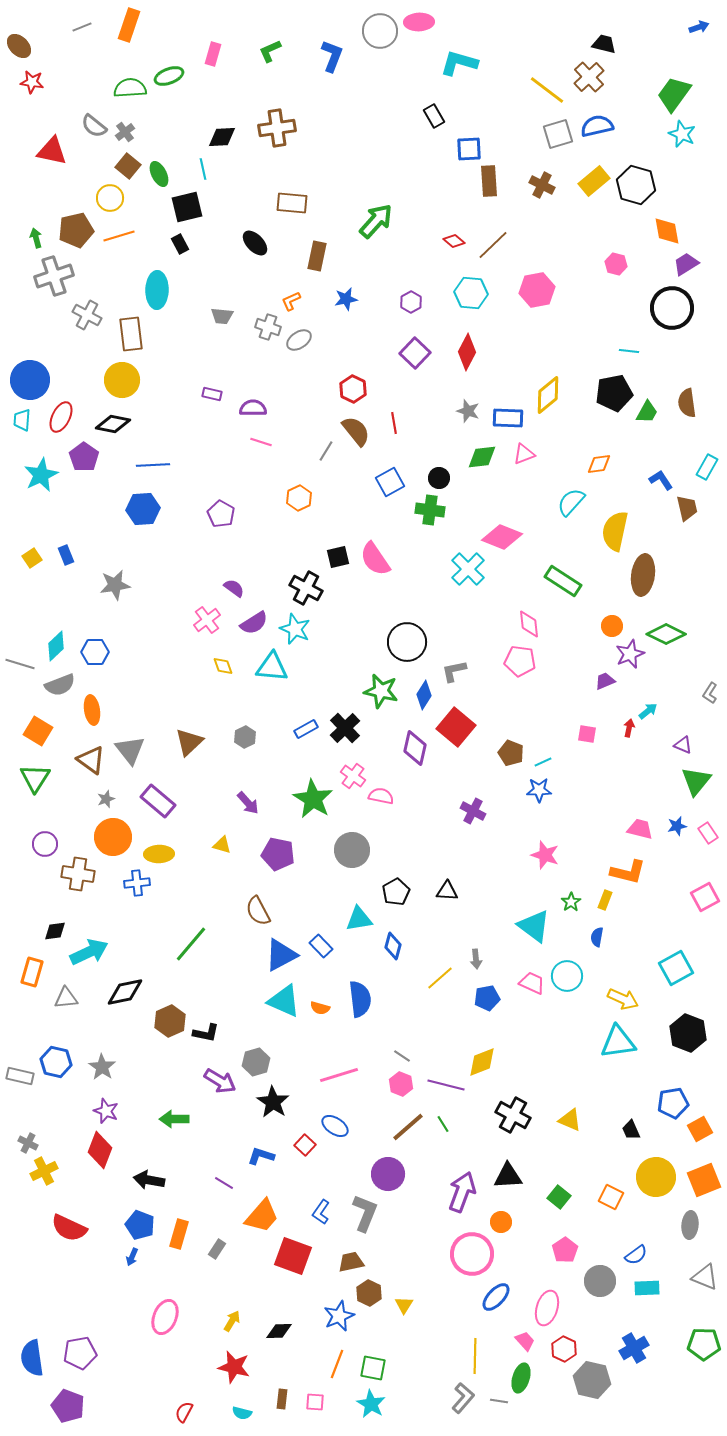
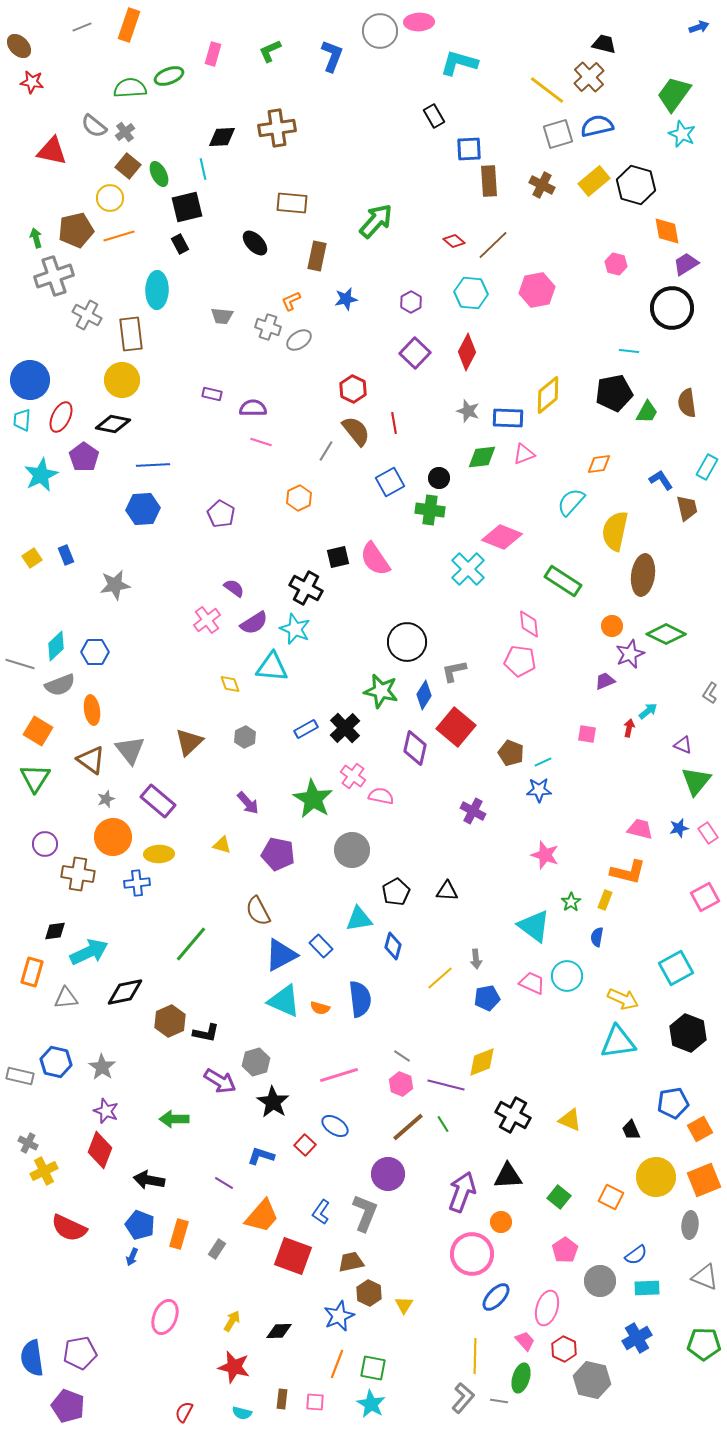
yellow diamond at (223, 666): moved 7 px right, 18 px down
blue star at (677, 826): moved 2 px right, 2 px down
blue cross at (634, 1348): moved 3 px right, 10 px up
